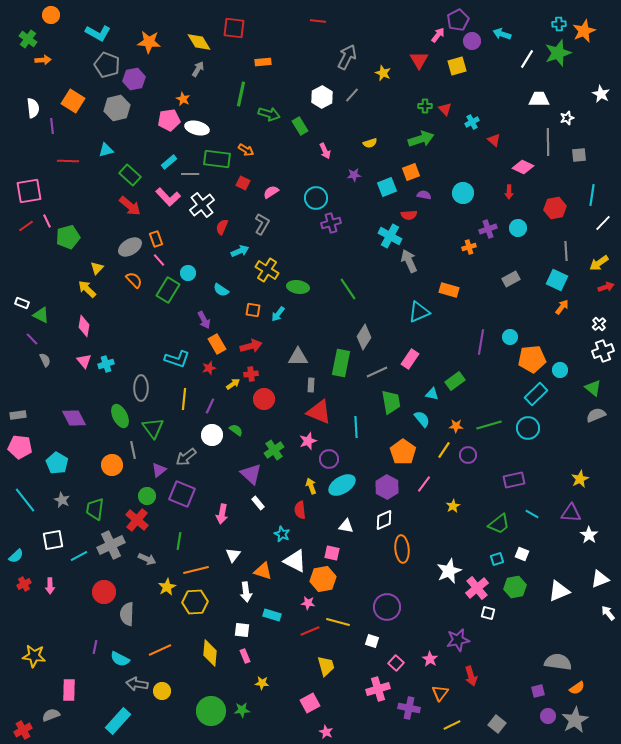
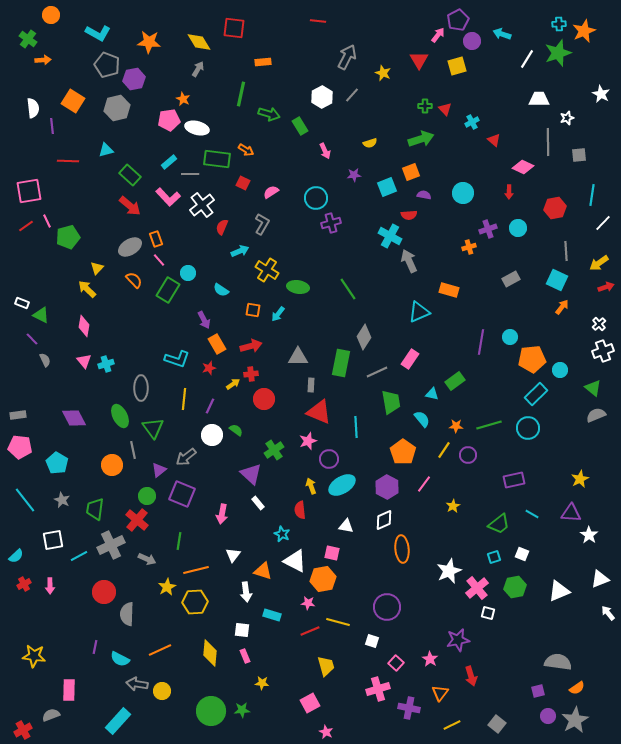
cyan square at (497, 559): moved 3 px left, 2 px up
